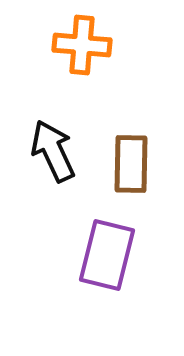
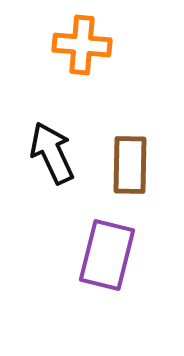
black arrow: moved 1 px left, 2 px down
brown rectangle: moved 1 px left, 1 px down
